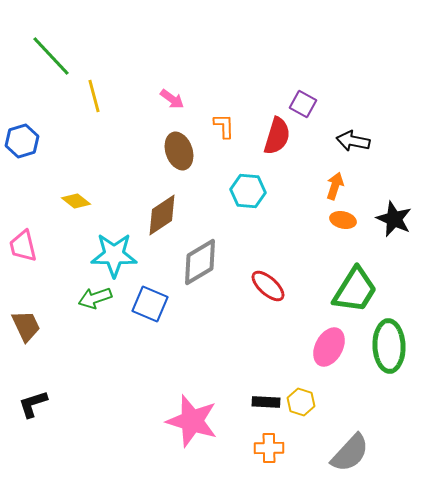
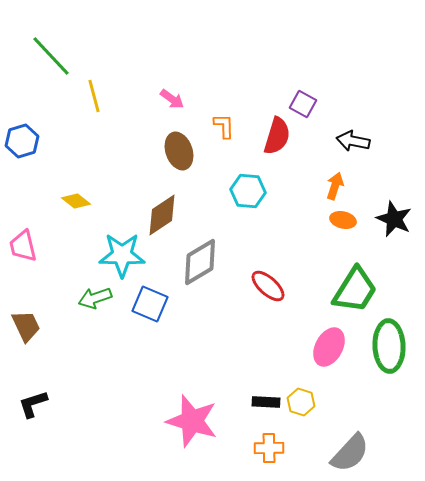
cyan star: moved 8 px right
